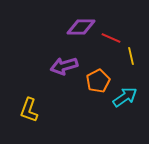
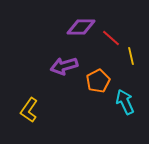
red line: rotated 18 degrees clockwise
cyan arrow: moved 5 px down; rotated 80 degrees counterclockwise
yellow L-shape: rotated 15 degrees clockwise
